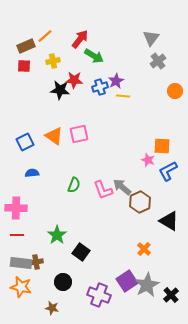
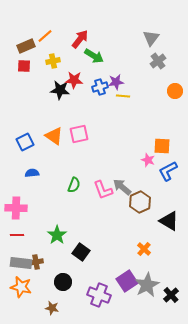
purple star: moved 1 px down; rotated 21 degrees clockwise
